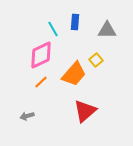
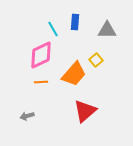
orange line: rotated 40 degrees clockwise
